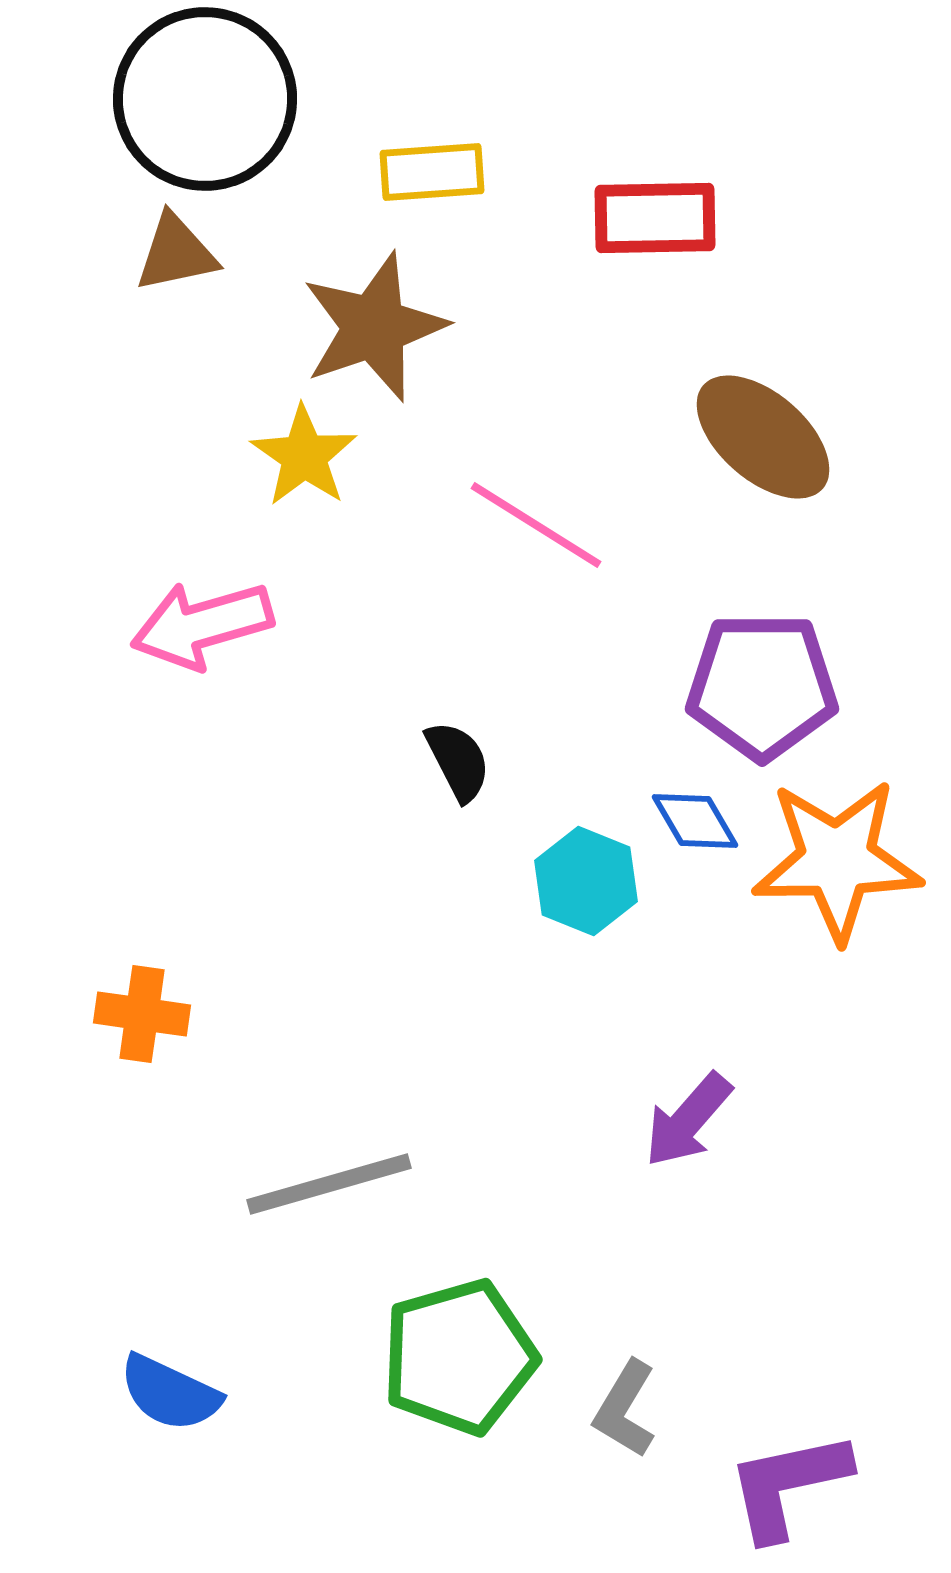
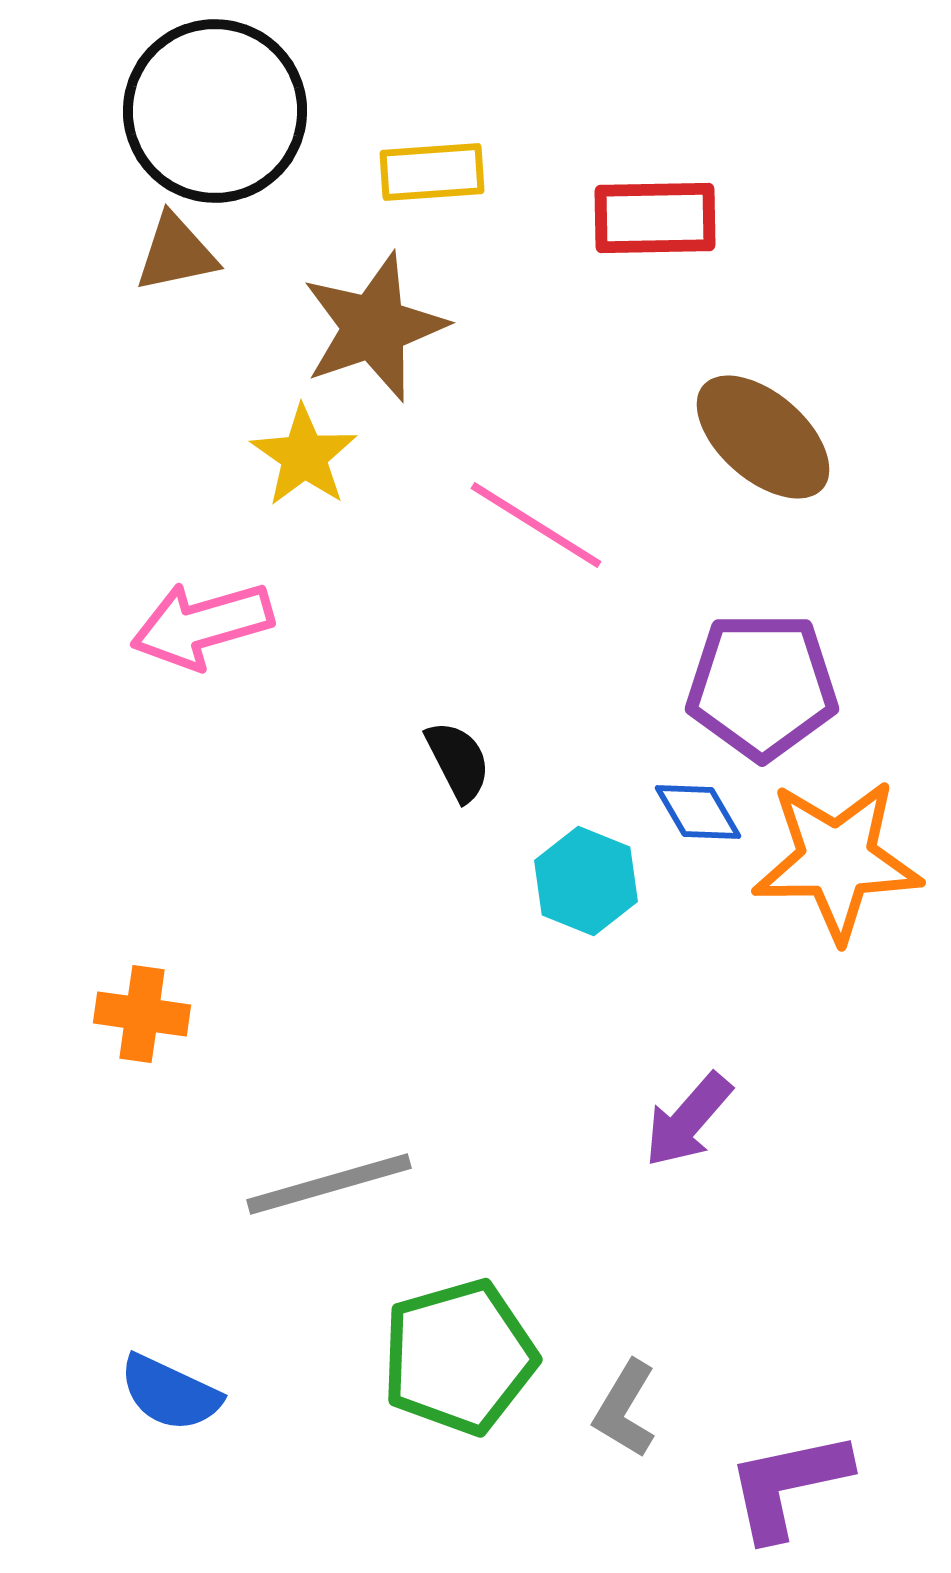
black circle: moved 10 px right, 12 px down
blue diamond: moved 3 px right, 9 px up
